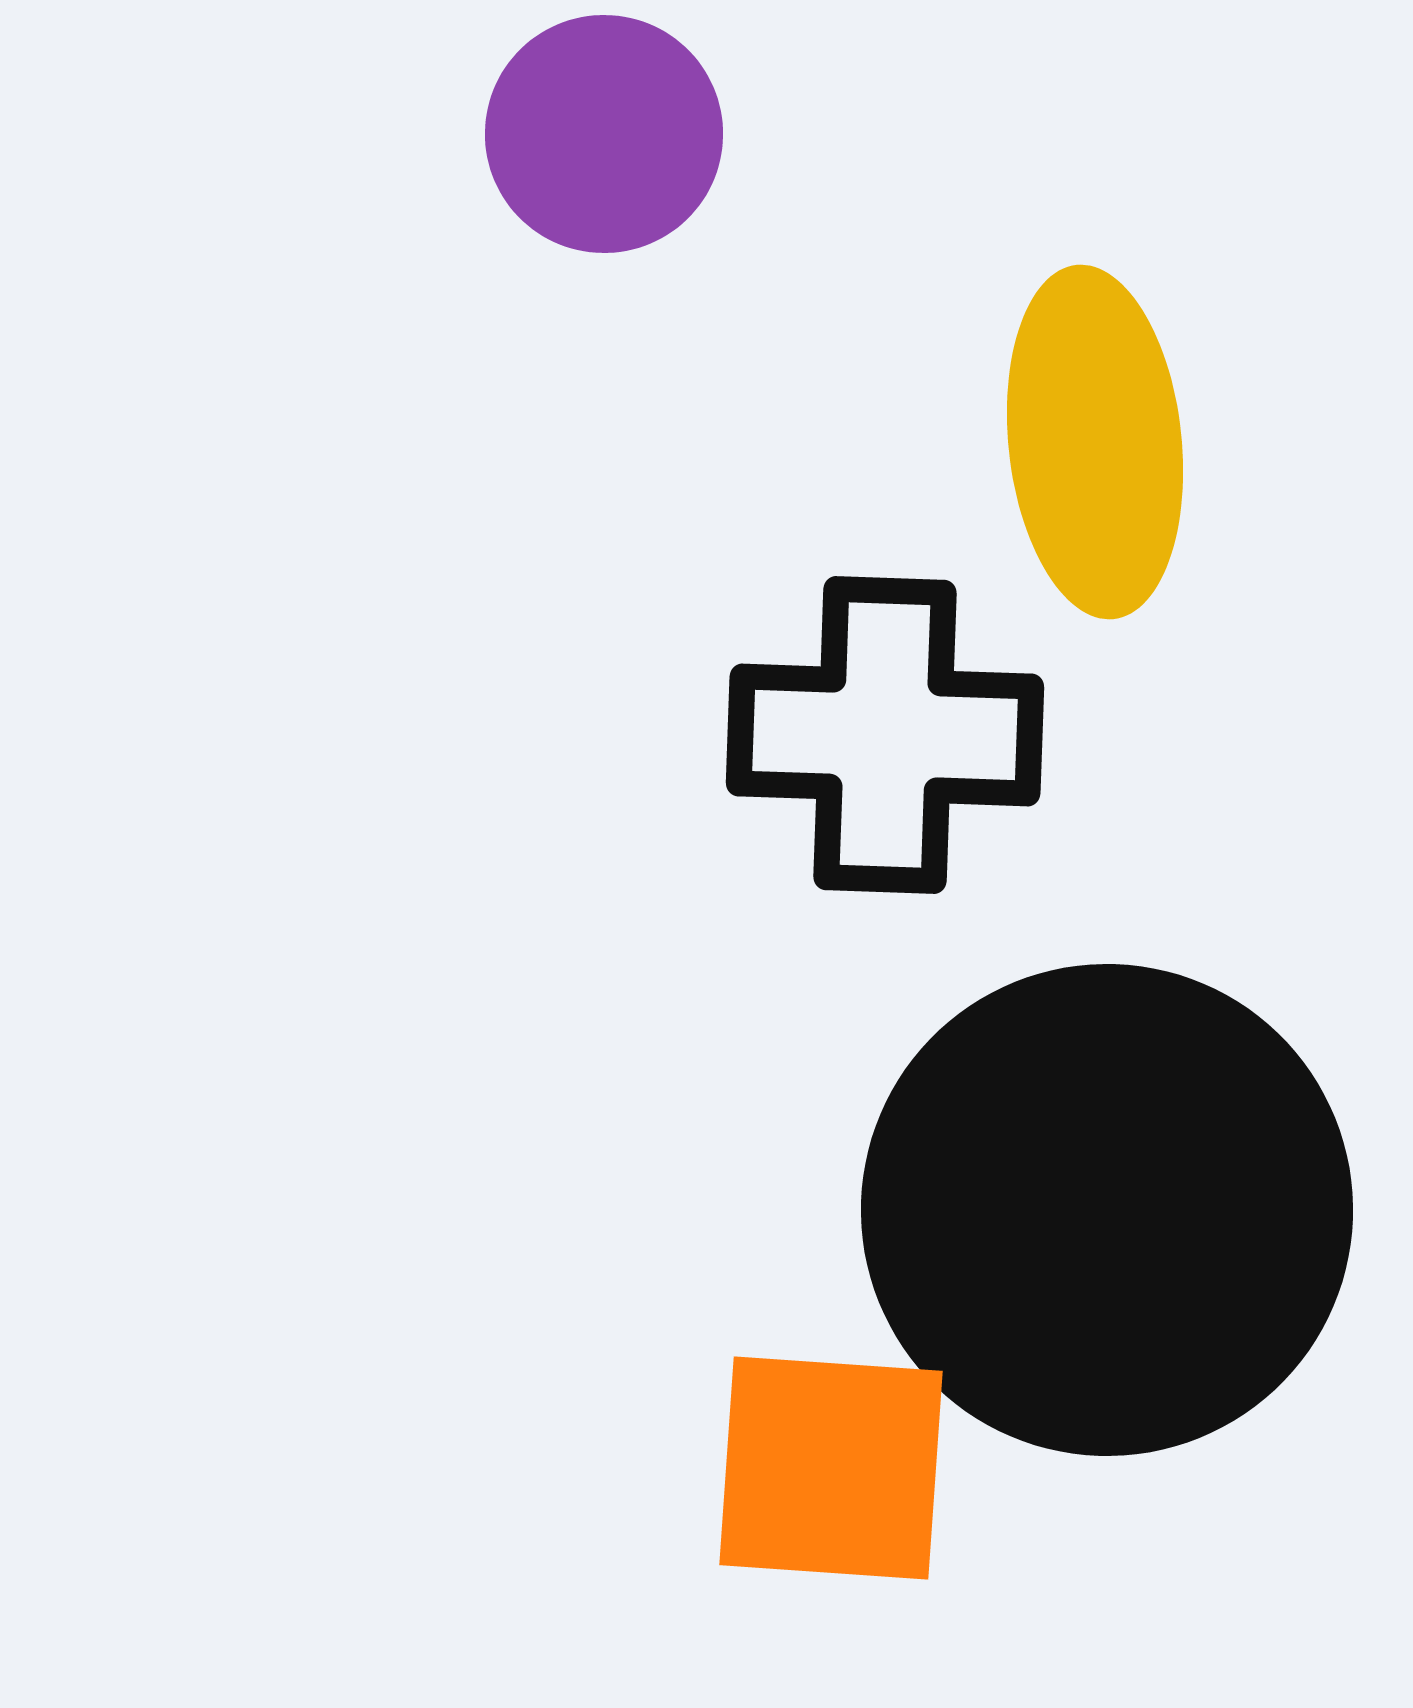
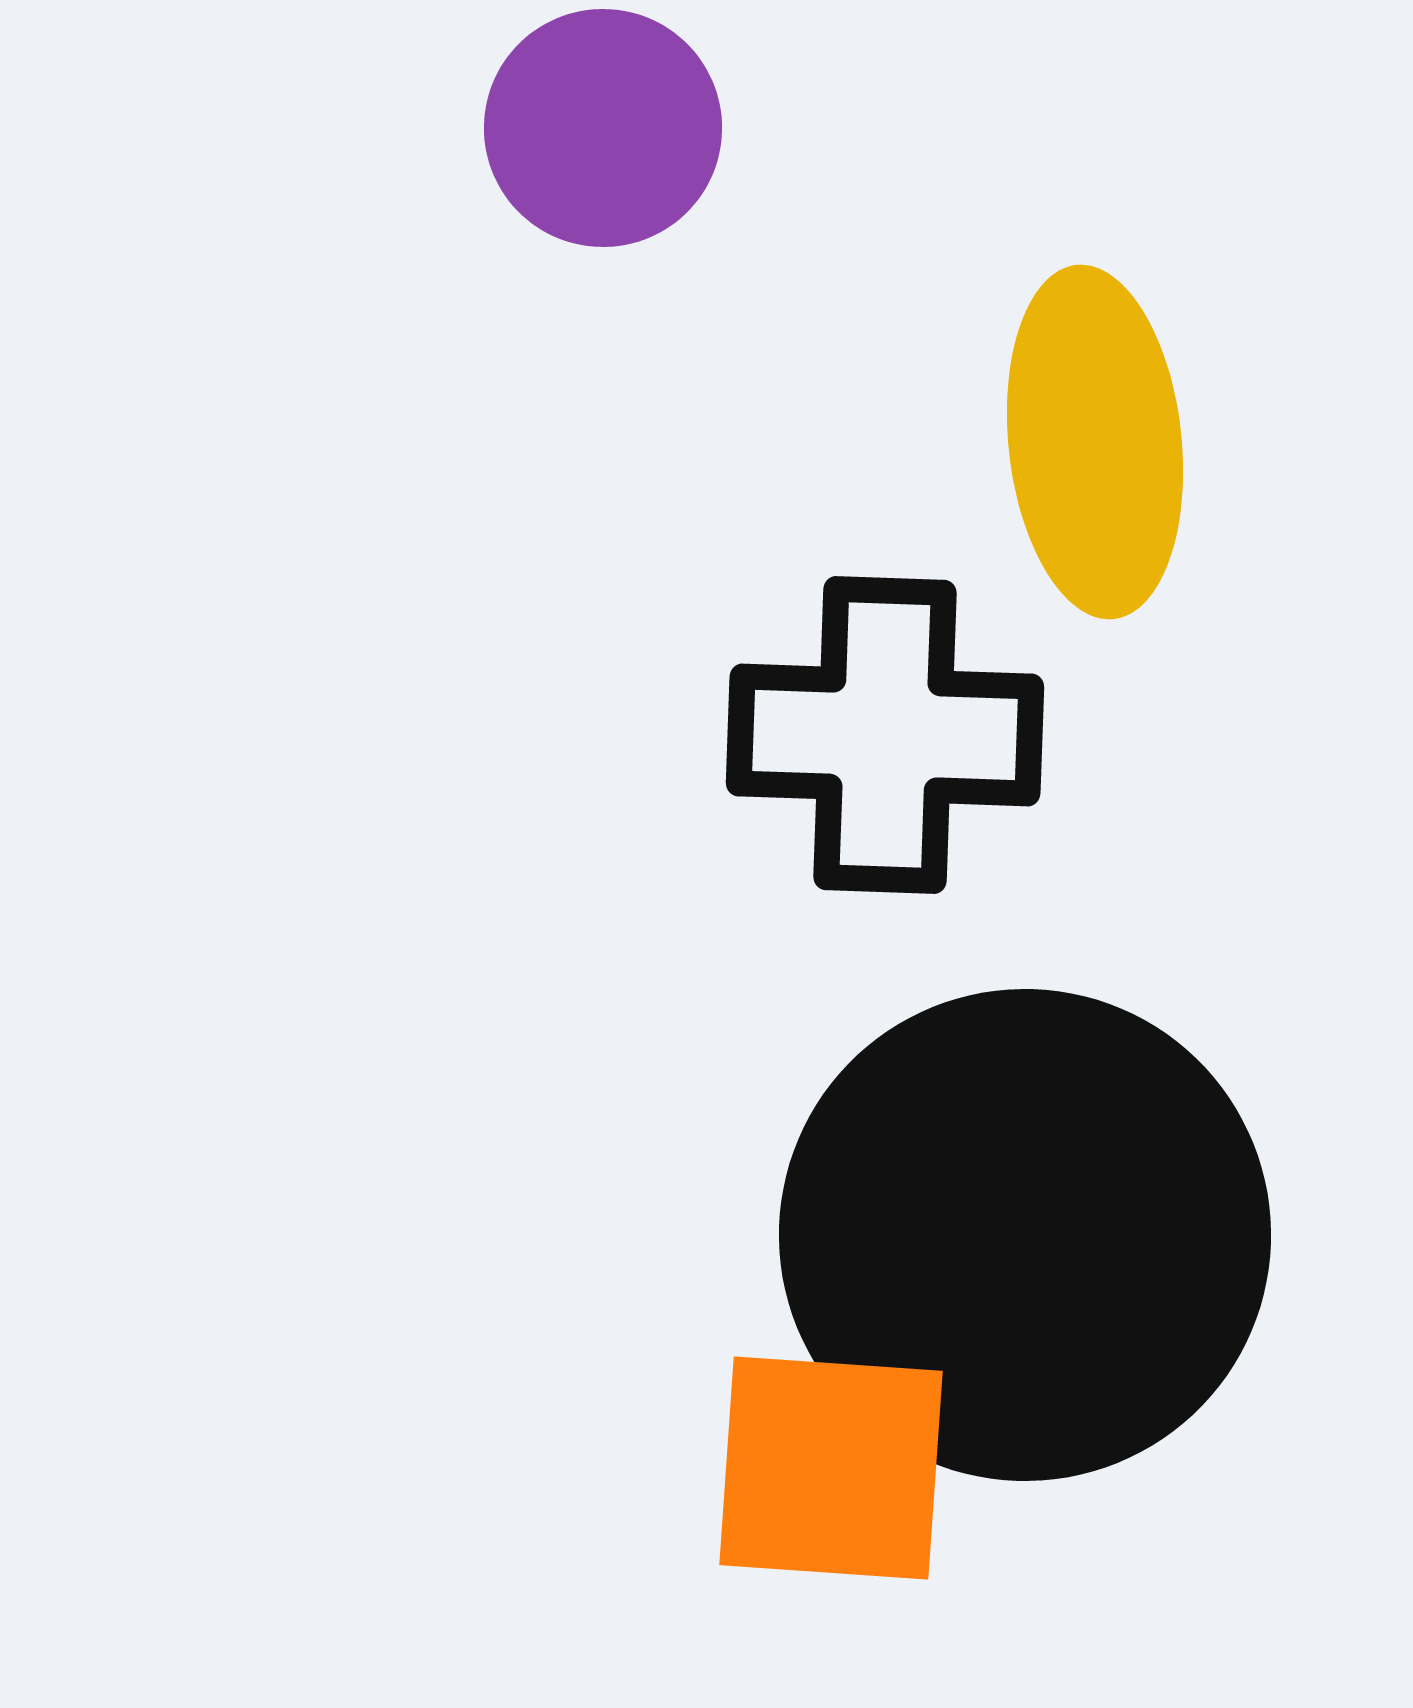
purple circle: moved 1 px left, 6 px up
black circle: moved 82 px left, 25 px down
